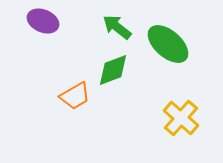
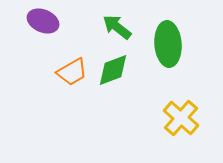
green ellipse: rotated 45 degrees clockwise
orange trapezoid: moved 3 px left, 24 px up
